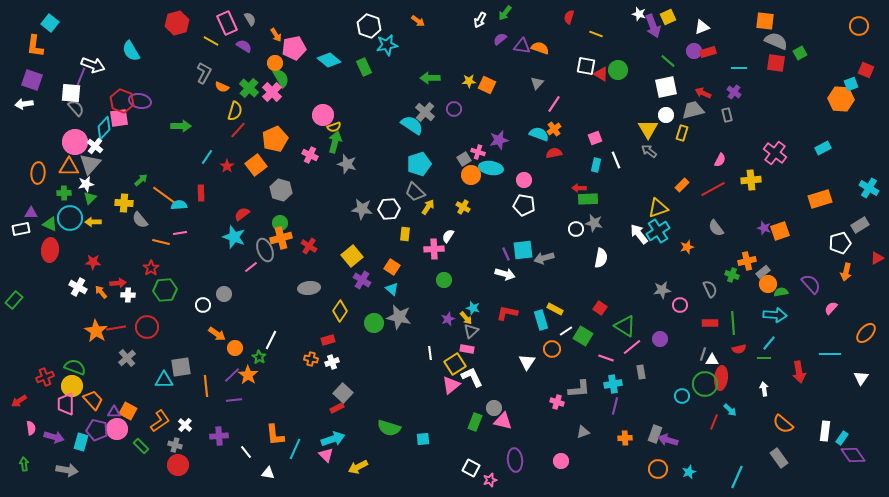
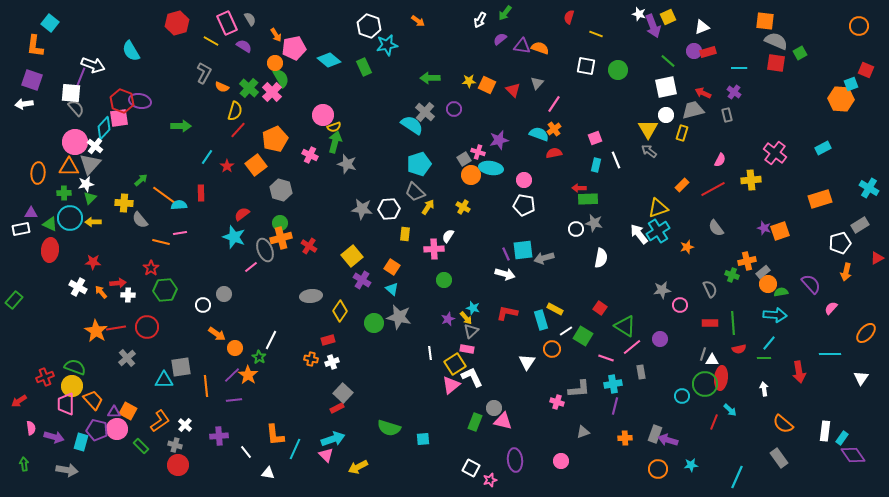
red triangle at (601, 74): moved 88 px left, 16 px down; rotated 14 degrees clockwise
gray ellipse at (309, 288): moved 2 px right, 8 px down
cyan star at (689, 472): moved 2 px right, 7 px up; rotated 16 degrees clockwise
